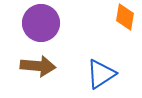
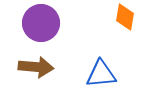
brown arrow: moved 2 px left, 1 px down
blue triangle: rotated 28 degrees clockwise
